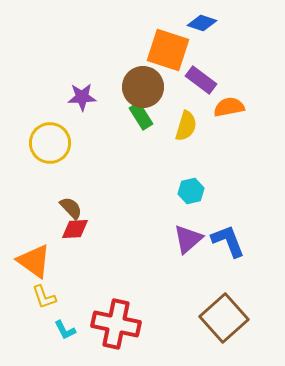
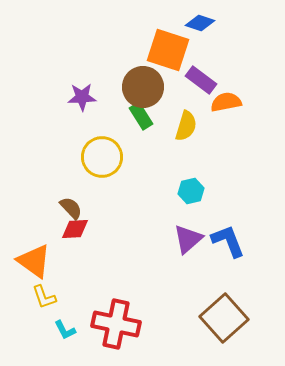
blue diamond: moved 2 px left
orange semicircle: moved 3 px left, 5 px up
yellow circle: moved 52 px right, 14 px down
